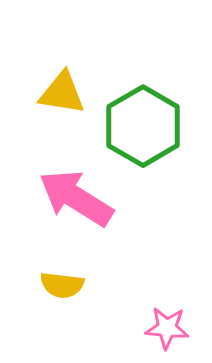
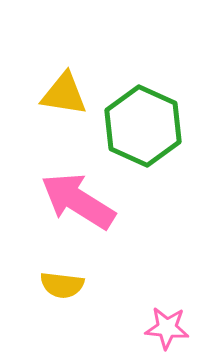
yellow triangle: moved 2 px right, 1 px down
green hexagon: rotated 6 degrees counterclockwise
pink arrow: moved 2 px right, 3 px down
